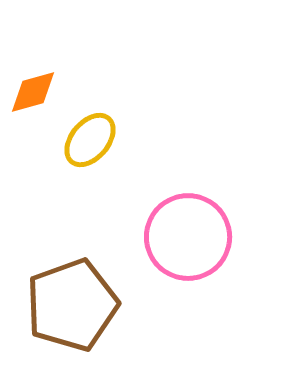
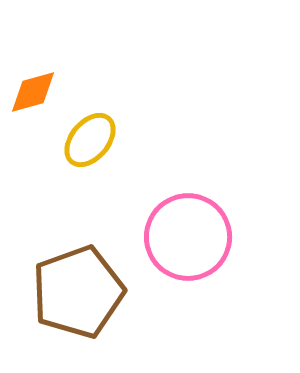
brown pentagon: moved 6 px right, 13 px up
